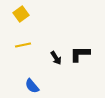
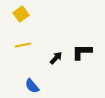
black L-shape: moved 2 px right, 2 px up
black arrow: rotated 104 degrees counterclockwise
